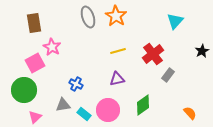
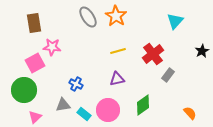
gray ellipse: rotated 15 degrees counterclockwise
pink star: rotated 24 degrees counterclockwise
